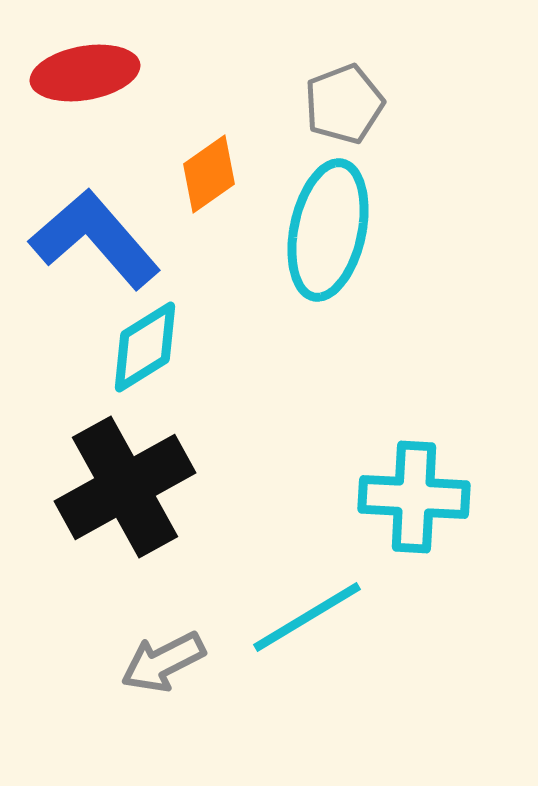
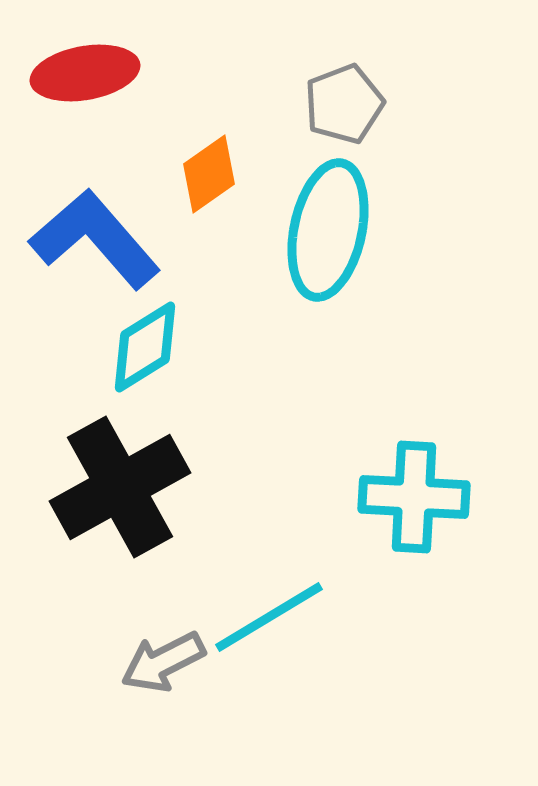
black cross: moved 5 px left
cyan line: moved 38 px left
